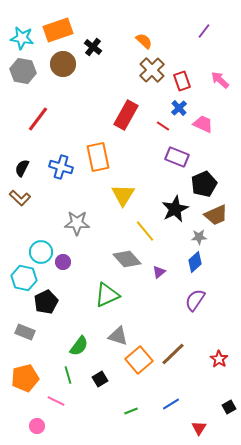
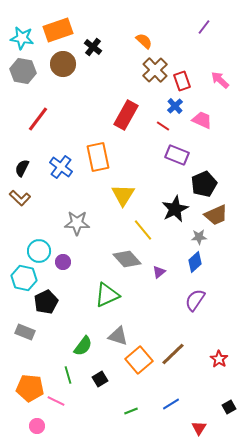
purple line at (204, 31): moved 4 px up
brown cross at (152, 70): moved 3 px right
blue cross at (179, 108): moved 4 px left, 2 px up
pink trapezoid at (203, 124): moved 1 px left, 4 px up
purple rectangle at (177, 157): moved 2 px up
blue cross at (61, 167): rotated 20 degrees clockwise
yellow line at (145, 231): moved 2 px left, 1 px up
cyan circle at (41, 252): moved 2 px left, 1 px up
green semicircle at (79, 346): moved 4 px right
orange pentagon at (25, 378): moved 5 px right, 10 px down; rotated 20 degrees clockwise
